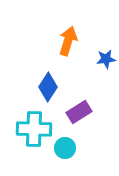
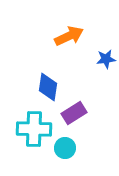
orange arrow: moved 1 px right, 5 px up; rotated 48 degrees clockwise
blue diamond: rotated 24 degrees counterclockwise
purple rectangle: moved 5 px left, 1 px down
